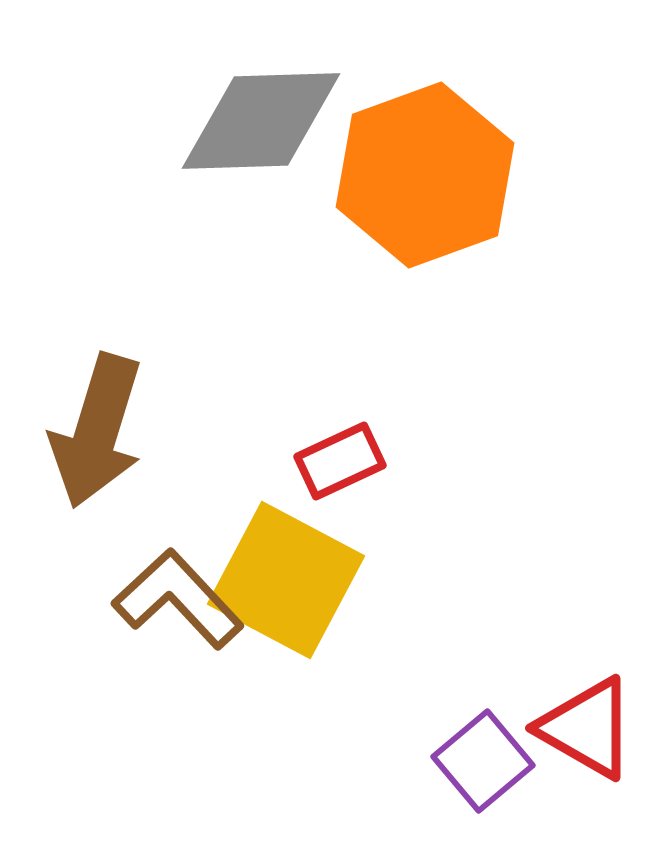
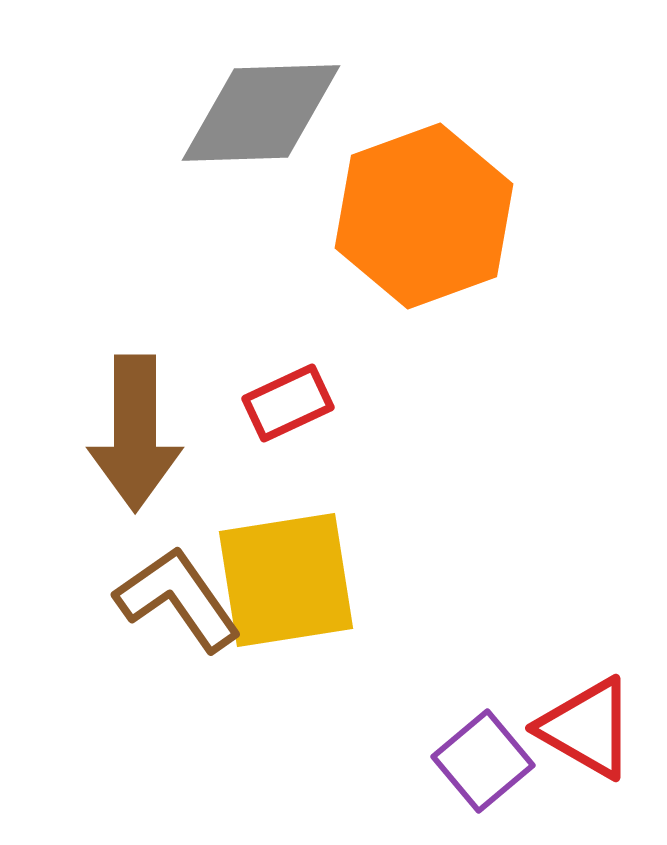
gray diamond: moved 8 px up
orange hexagon: moved 1 px left, 41 px down
brown arrow: moved 38 px right, 2 px down; rotated 17 degrees counterclockwise
red rectangle: moved 52 px left, 58 px up
yellow square: rotated 37 degrees counterclockwise
brown L-shape: rotated 8 degrees clockwise
